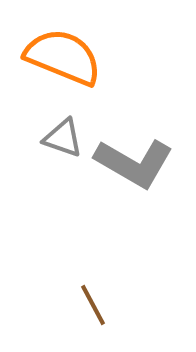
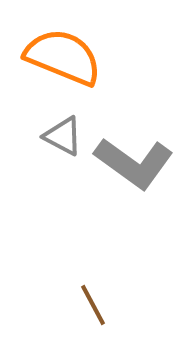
gray triangle: moved 2 px up; rotated 9 degrees clockwise
gray L-shape: rotated 6 degrees clockwise
